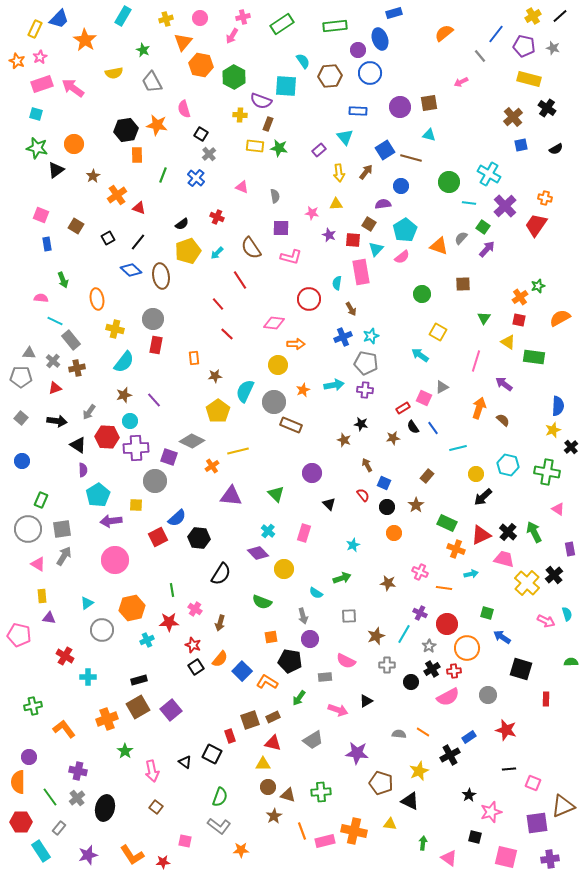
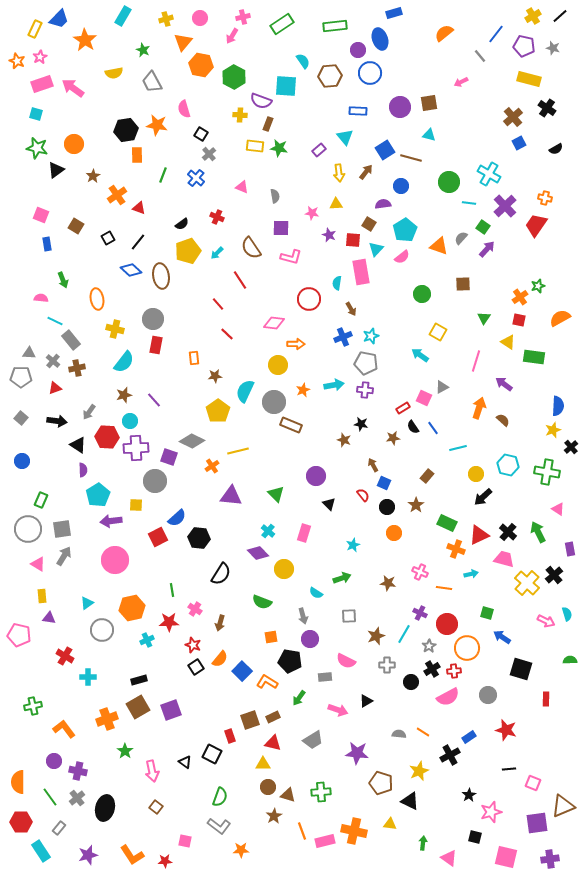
blue square at (521, 145): moved 2 px left, 2 px up; rotated 16 degrees counterclockwise
brown arrow at (367, 465): moved 6 px right
purple circle at (312, 473): moved 4 px right, 3 px down
green arrow at (534, 532): moved 4 px right
red triangle at (481, 535): moved 2 px left
green semicircle at (571, 662): moved 1 px left, 2 px up
purple square at (171, 710): rotated 20 degrees clockwise
purple circle at (29, 757): moved 25 px right, 4 px down
red star at (163, 862): moved 2 px right, 1 px up
